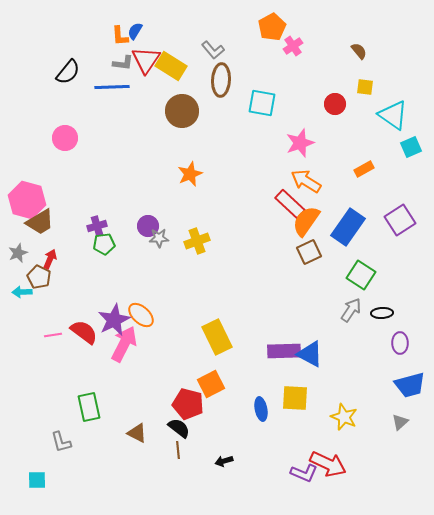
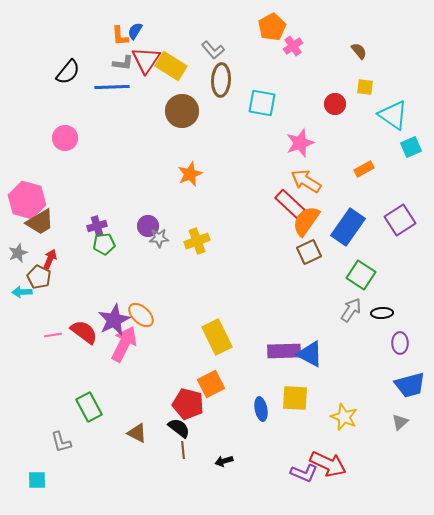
green rectangle at (89, 407): rotated 16 degrees counterclockwise
brown line at (178, 450): moved 5 px right
